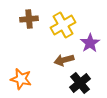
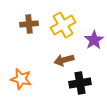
brown cross: moved 5 px down
purple star: moved 4 px right, 3 px up
black cross: rotated 30 degrees clockwise
